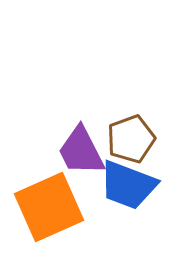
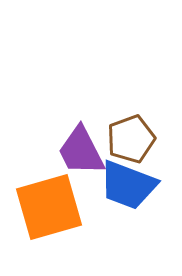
orange square: rotated 8 degrees clockwise
